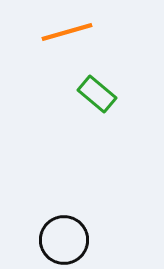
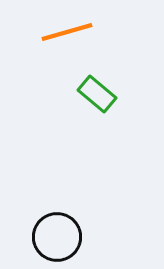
black circle: moved 7 px left, 3 px up
